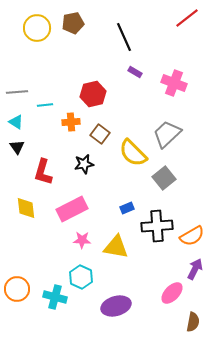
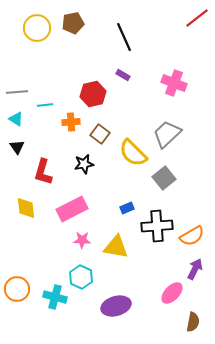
red line: moved 10 px right
purple rectangle: moved 12 px left, 3 px down
cyan triangle: moved 3 px up
